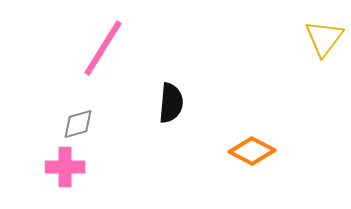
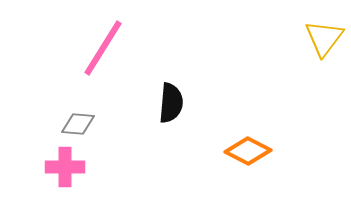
gray diamond: rotated 20 degrees clockwise
orange diamond: moved 4 px left
